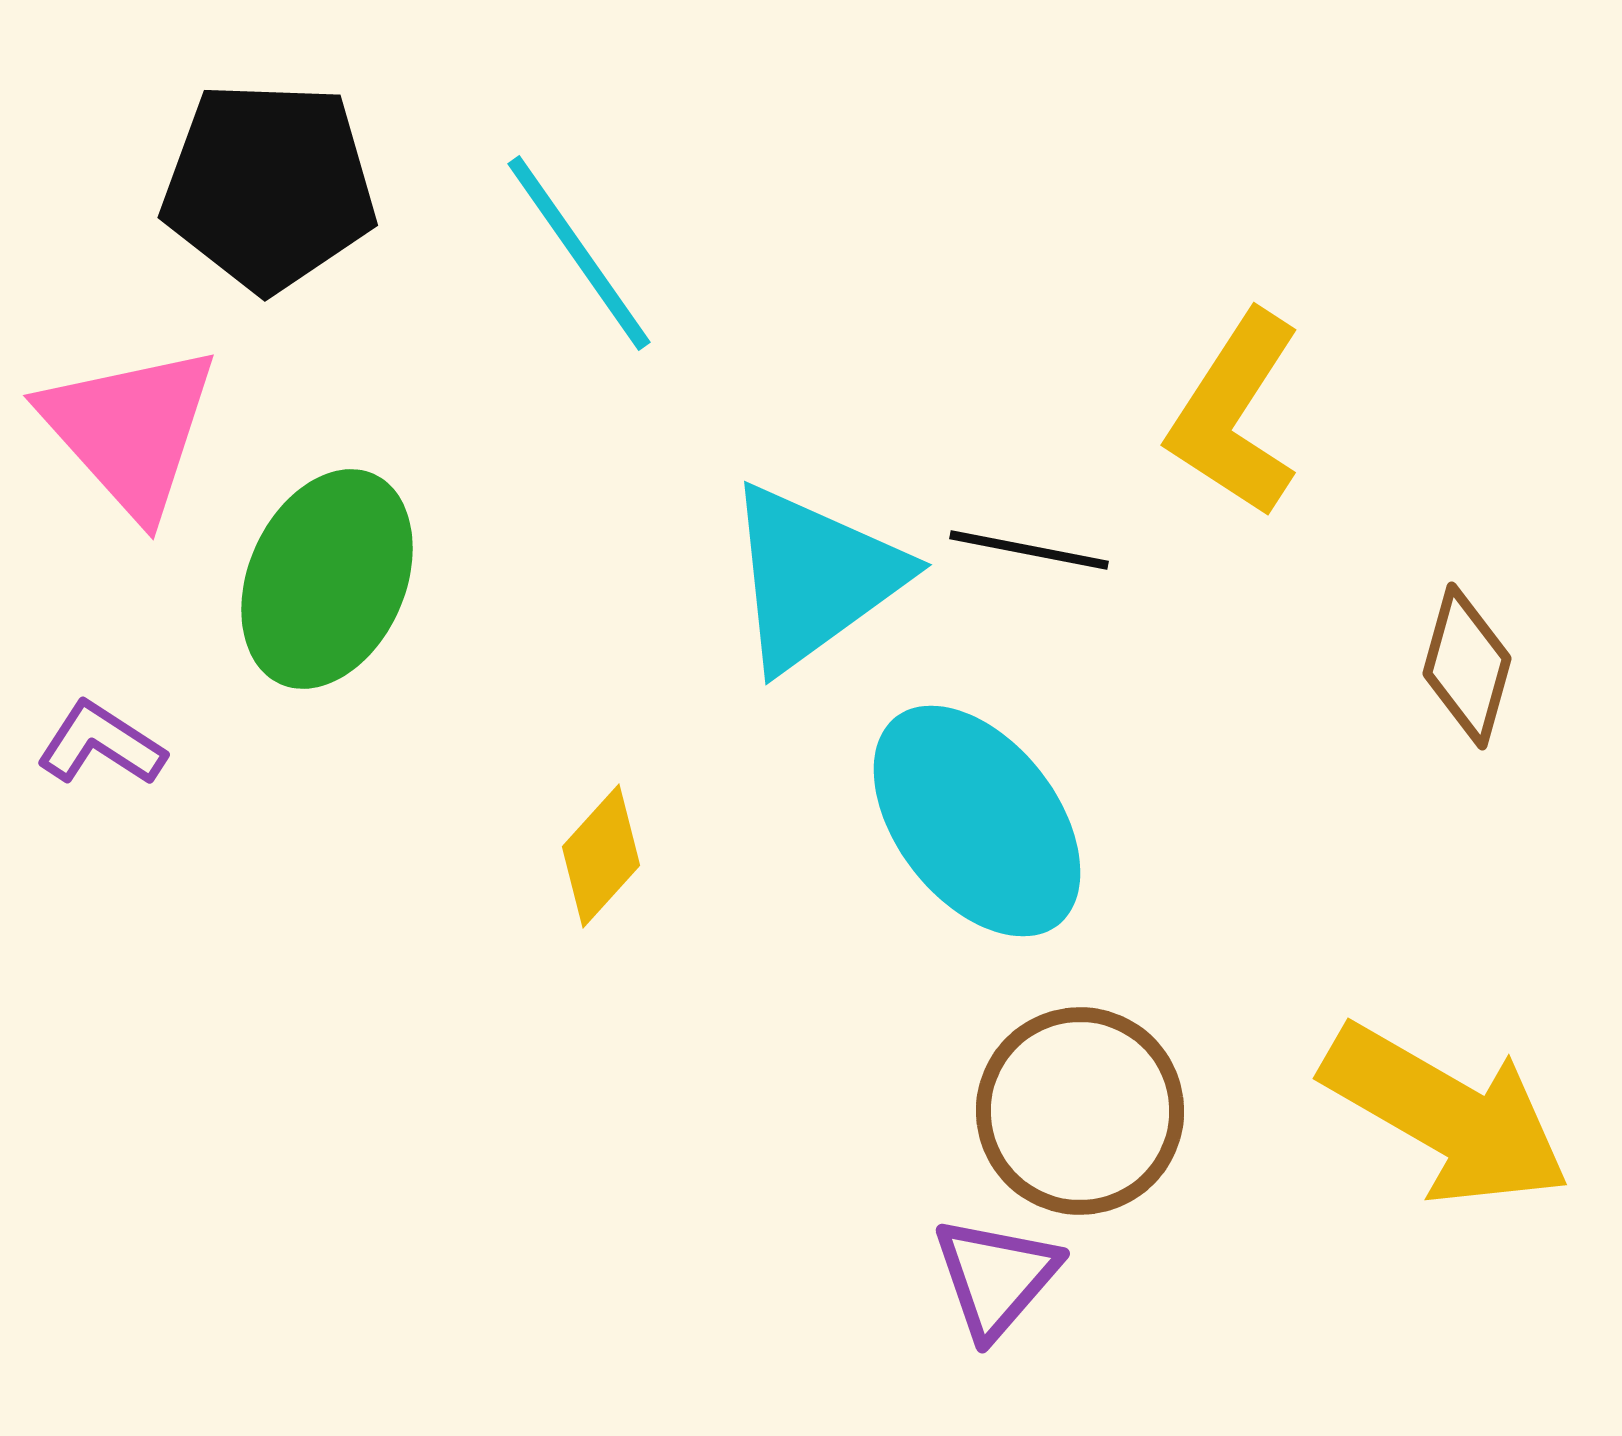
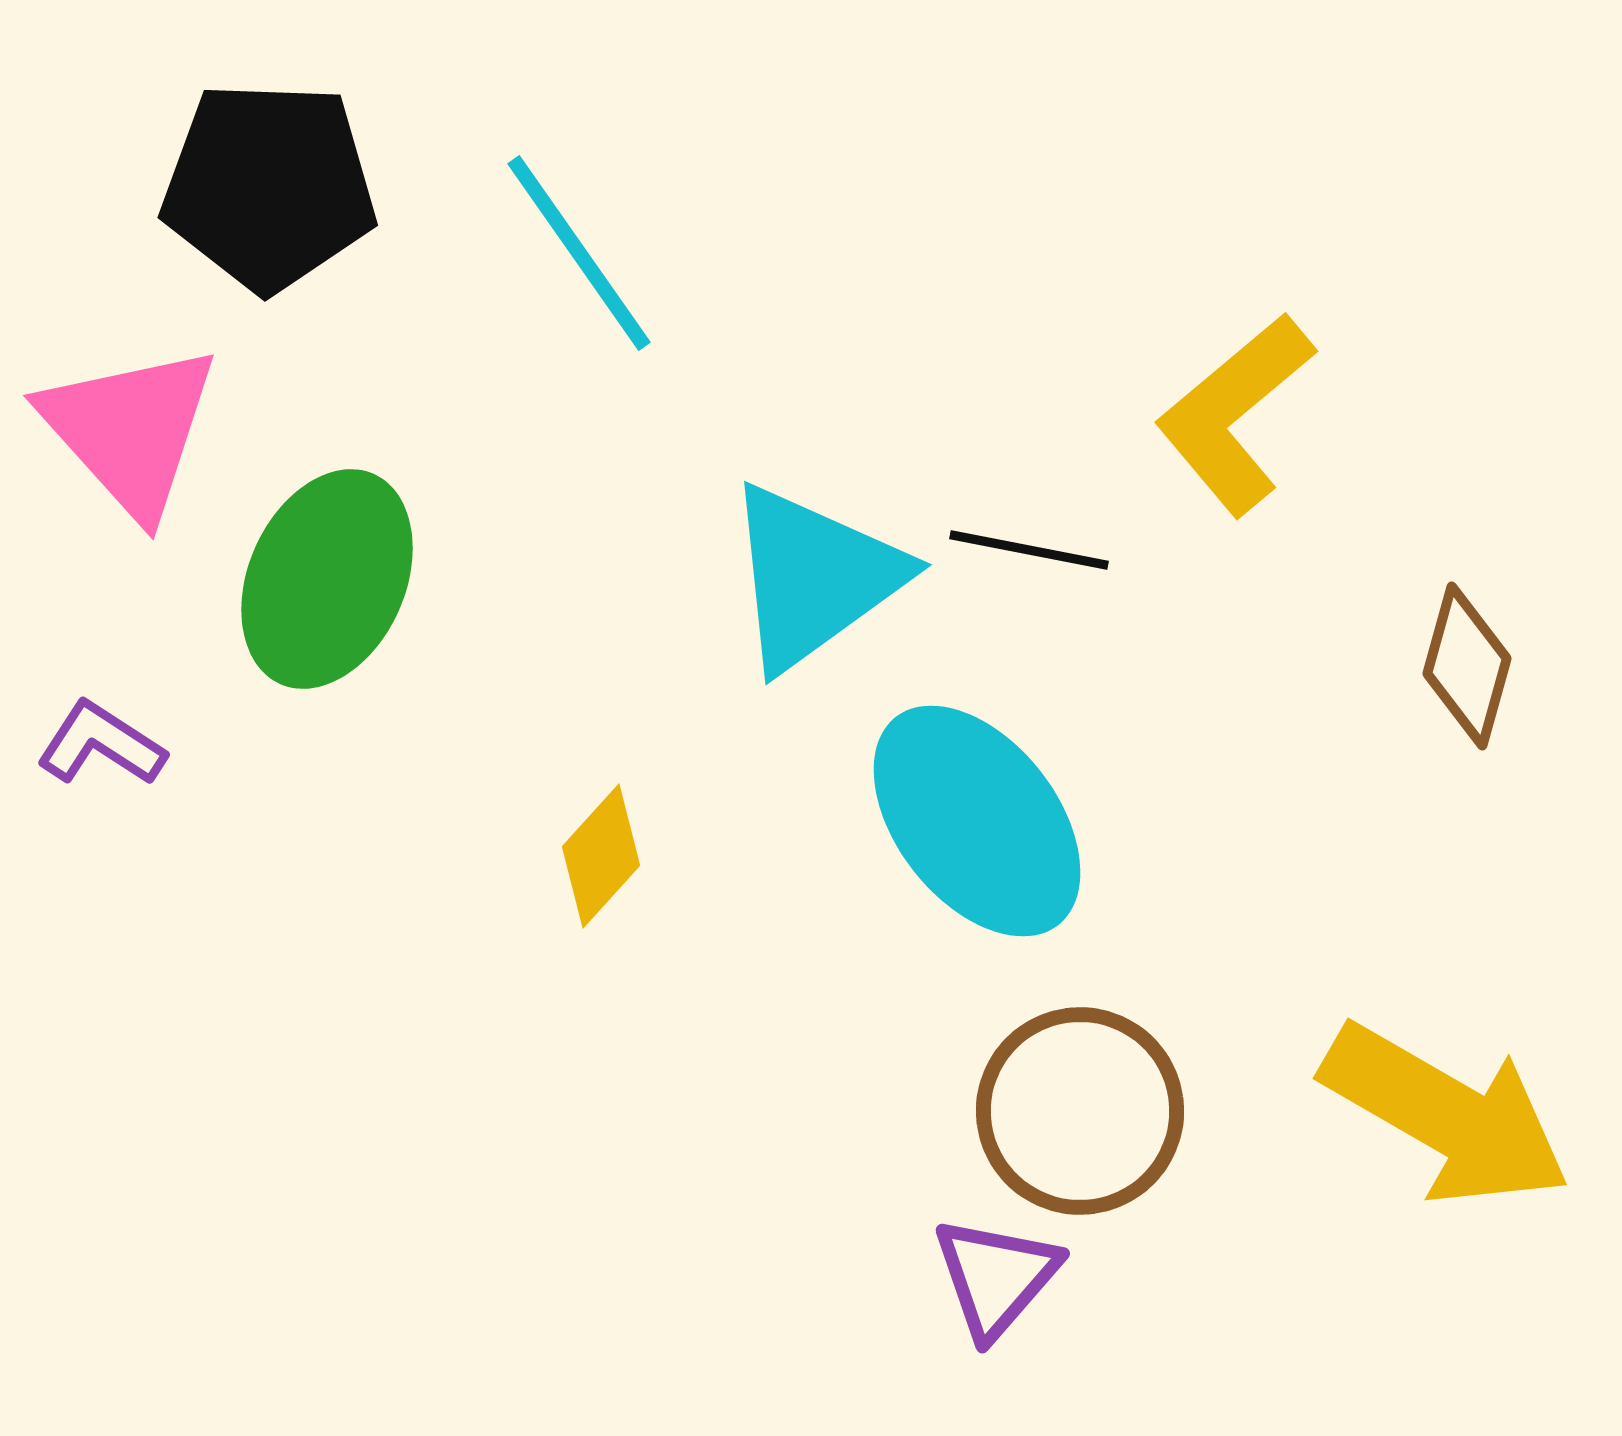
yellow L-shape: rotated 17 degrees clockwise
